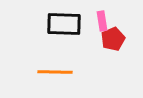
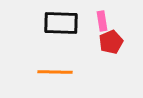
black rectangle: moved 3 px left, 1 px up
red pentagon: moved 2 px left, 3 px down
